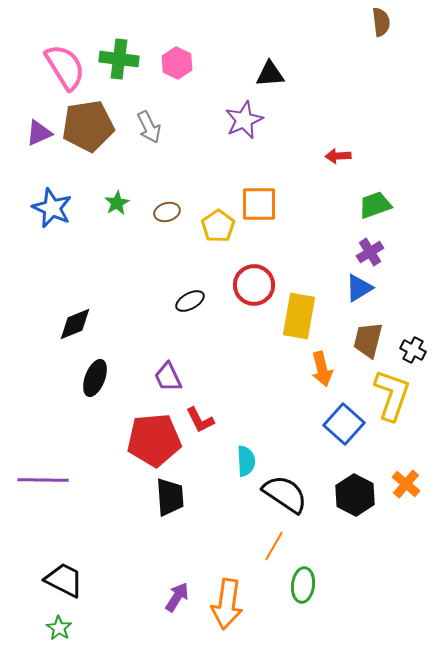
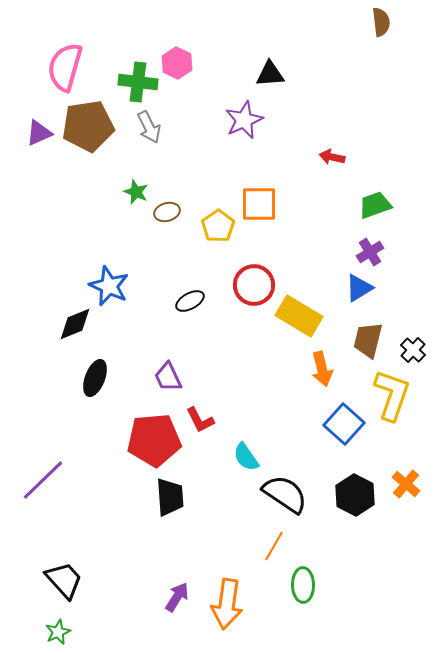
green cross at (119, 59): moved 19 px right, 23 px down
pink semicircle at (65, 67): rotated 132 degrees counterclockwise
red arrow at (338, 156): moved 6 px left, 1 px down; rotated 15 degrees clockwise
green star at (117, 203): moved 19 px right, 11 px up; rotated 20 degrees counterclockwise
blue star at (52, 208): moved 57 px right, 78 px down
yellow rectangle at (299, 316): rotated 69 degrees counterclockwise
black cross at (413, 350): rotated 15 degrees clockwise
cyan semicircle at (246, 461): moved 4 px up; rotated 148 degrees clockwise
purple line at (43, 480): rotated 45 degrees counterclockwise
black trapezoid at (64, 580): rotated 21 degrees clockwise
green ellipse at (303, 585): rotated 8 degrees counterclockwise
green star at (59, 628): moved 1 px left, 4 px down; rotated 15 degrees clockwise
